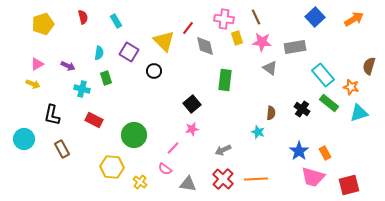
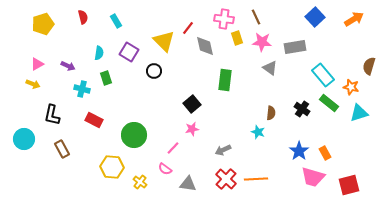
red cross at (223, 179): moved 3 px right
